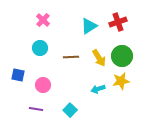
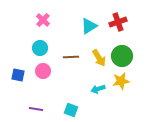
pink circle: moved 14 px up
cyan square: moved 1 px right; rotated 24 degrees counterclockwise
